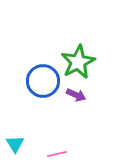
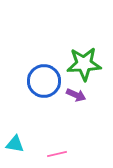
green star: moved 6 px right, 2 px down; rotated 24 degrees clockwise
blue circle: moved 1 px right
cyan triangle: rotated 48 degrees counterclockwise
